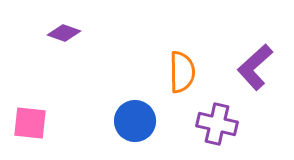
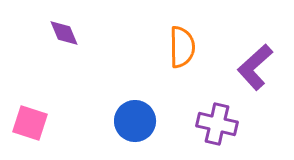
purple diamond: rotated 48 degrees clockwise
orange semicircle: moved 25 px up
pink square: rotated 12 degrees clockwise
